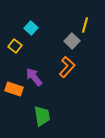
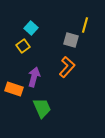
gray square: moved 1 px left, 1 px up; rotated 28 degrees counterclockwise
yellow square: moved 8 px right; rotated 16 degrees clockwise
purple arrow: rotated 54 degrees clockwise
green trapezoid: moved 8 px up; rotated 15 degrees counterclockwise
